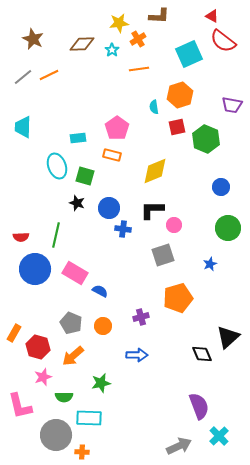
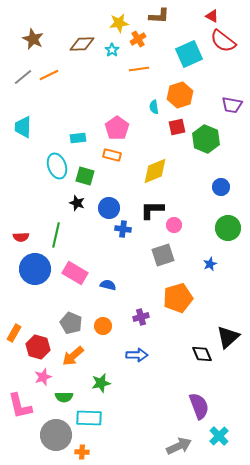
blue semicircle at (100, 291): moved 8 px right, 6 px up; rotated 14 degrees counterclockwise
